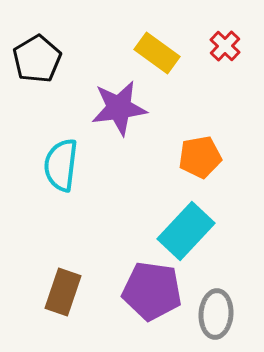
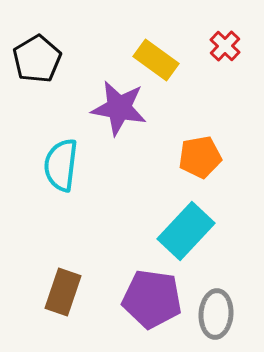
yellow rectangle: moved 1 px left, 7 px down
purple star: rotated 18 degrees clockwise
purple pentagon: moved 8 px down
